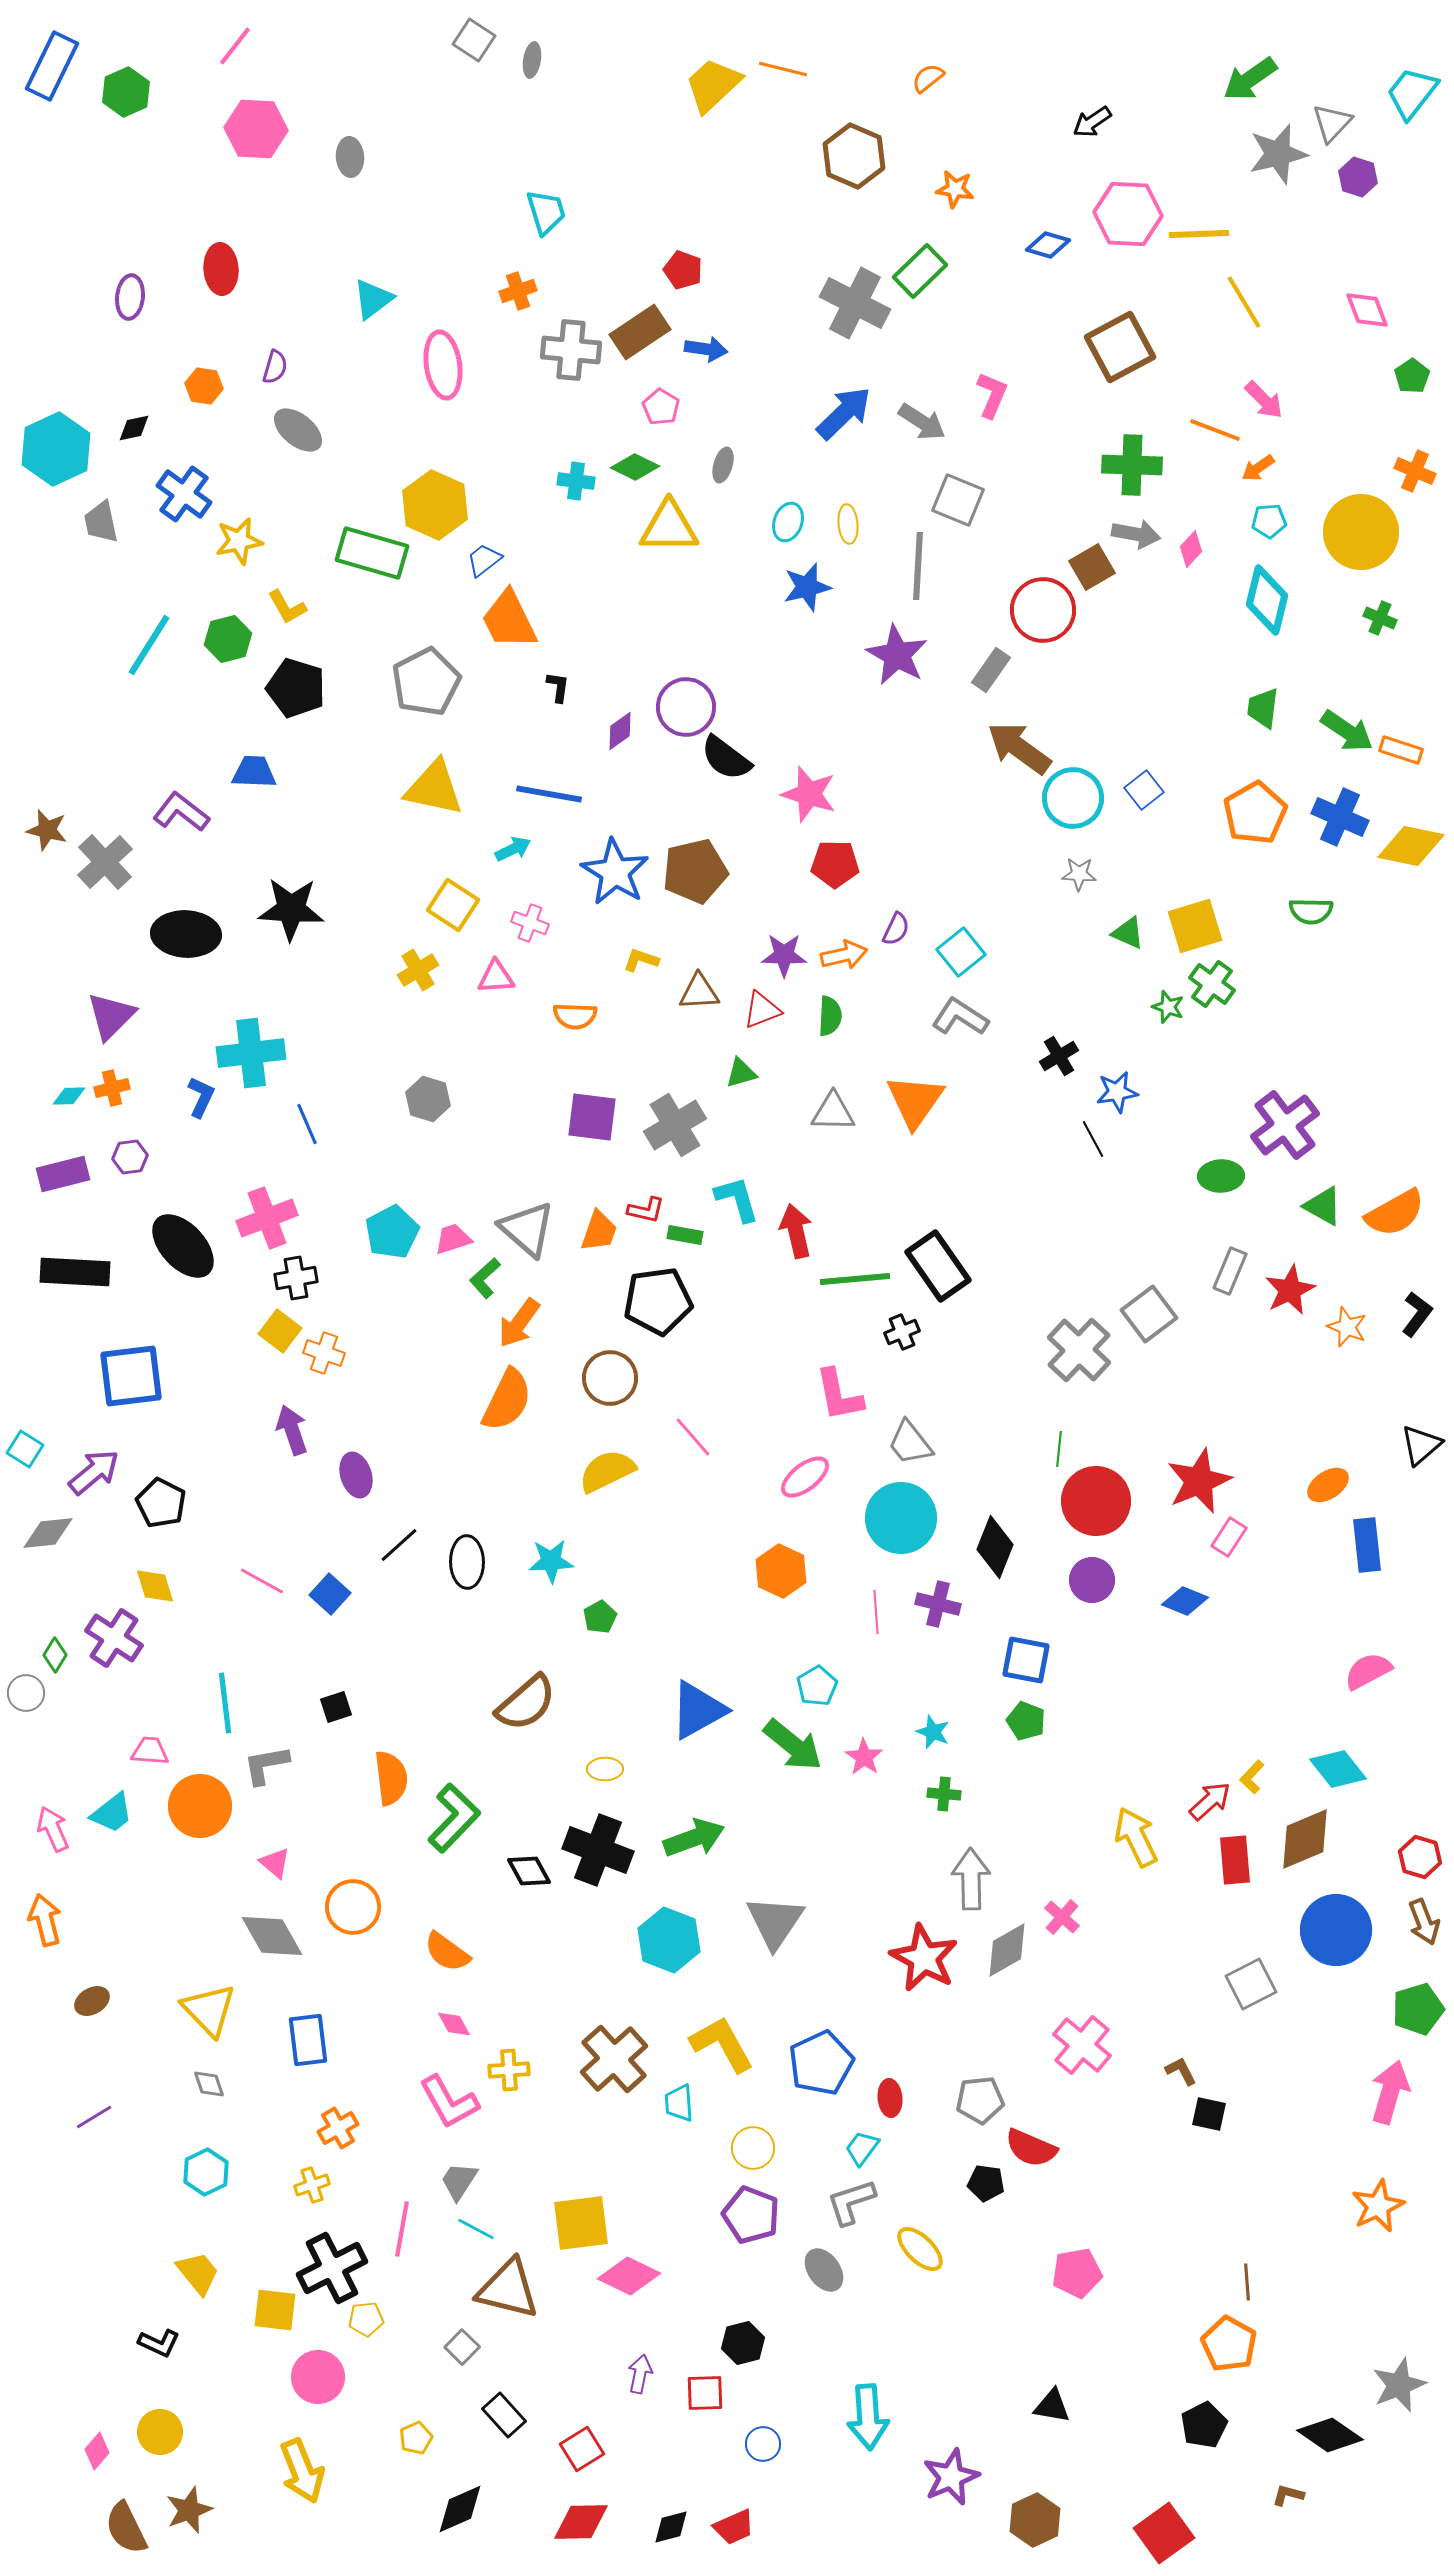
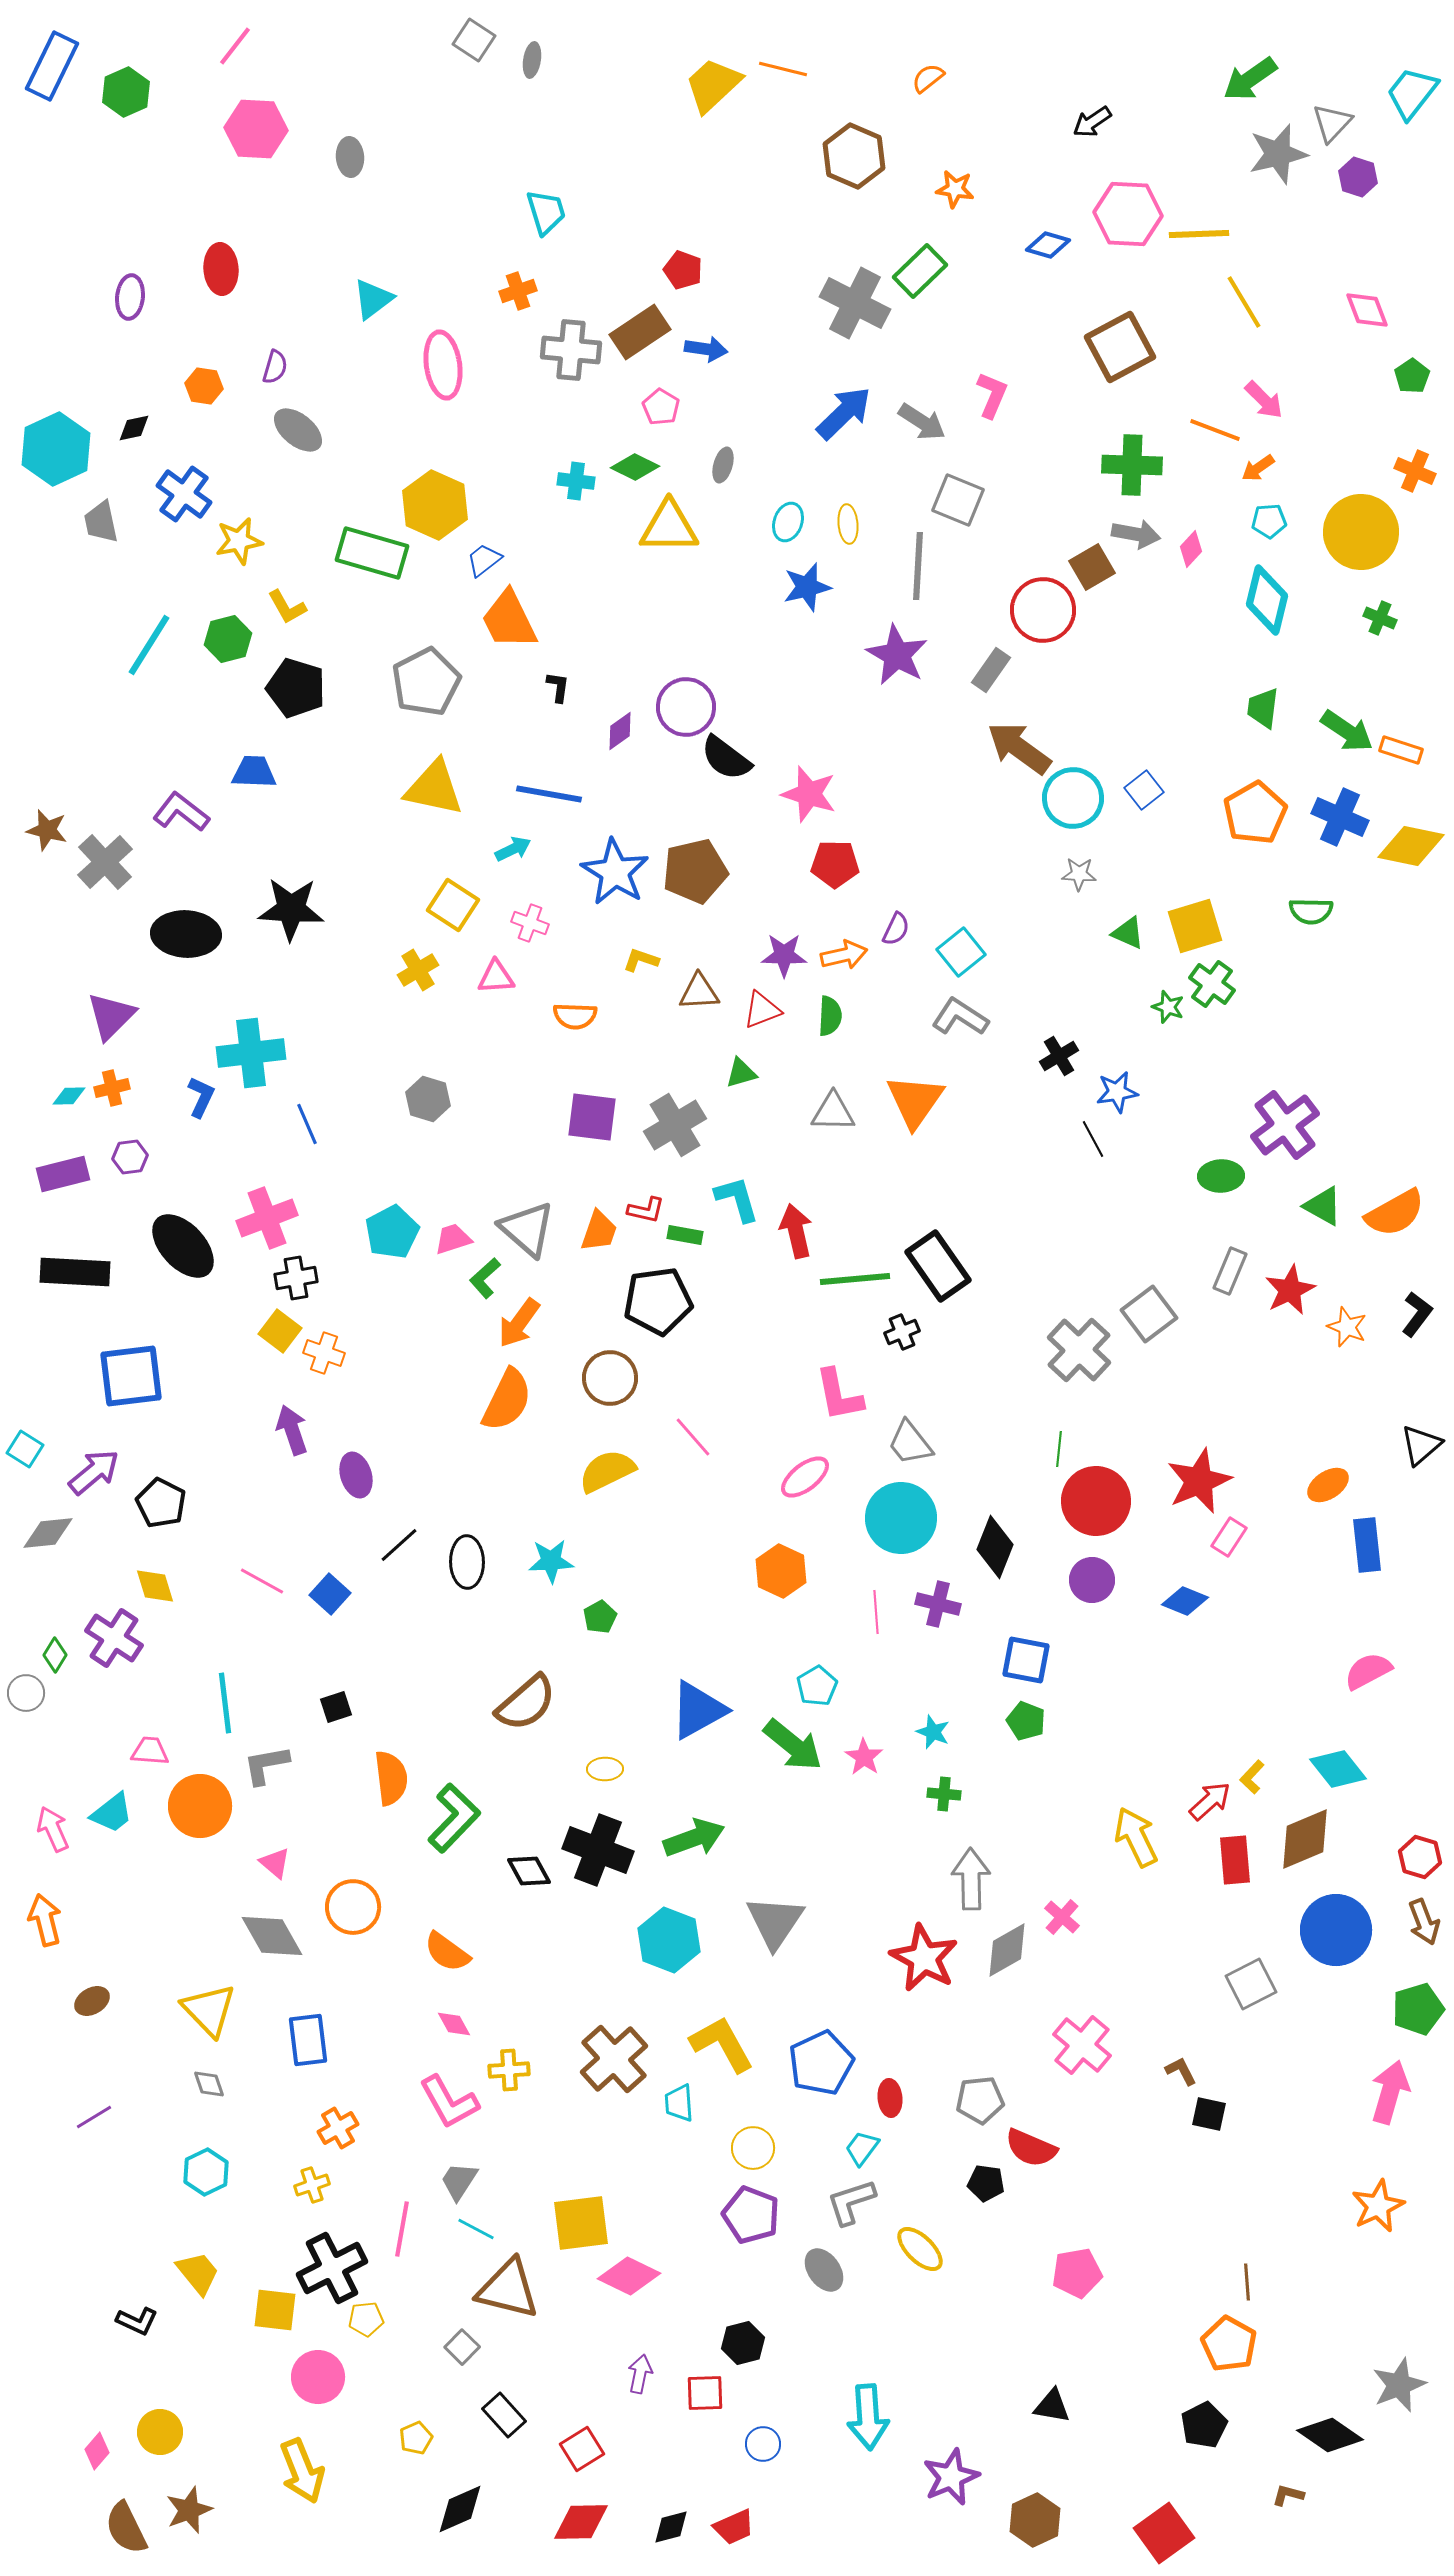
black L-shape at (159, 2343): moved 22 px left, 22 px up
